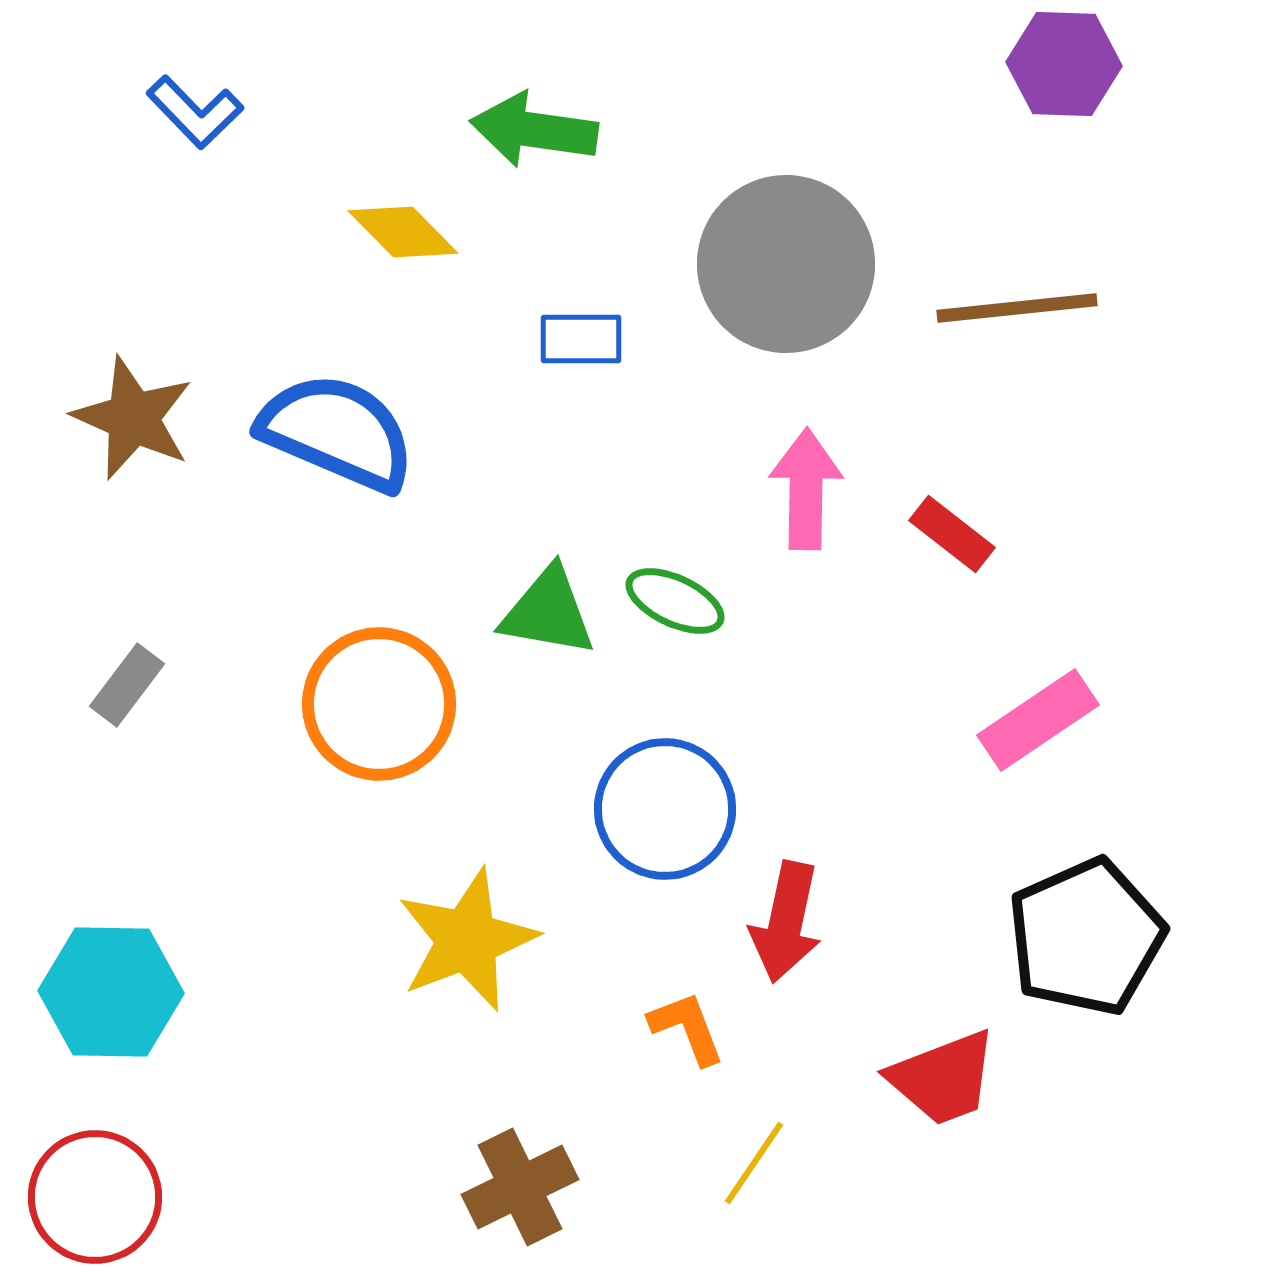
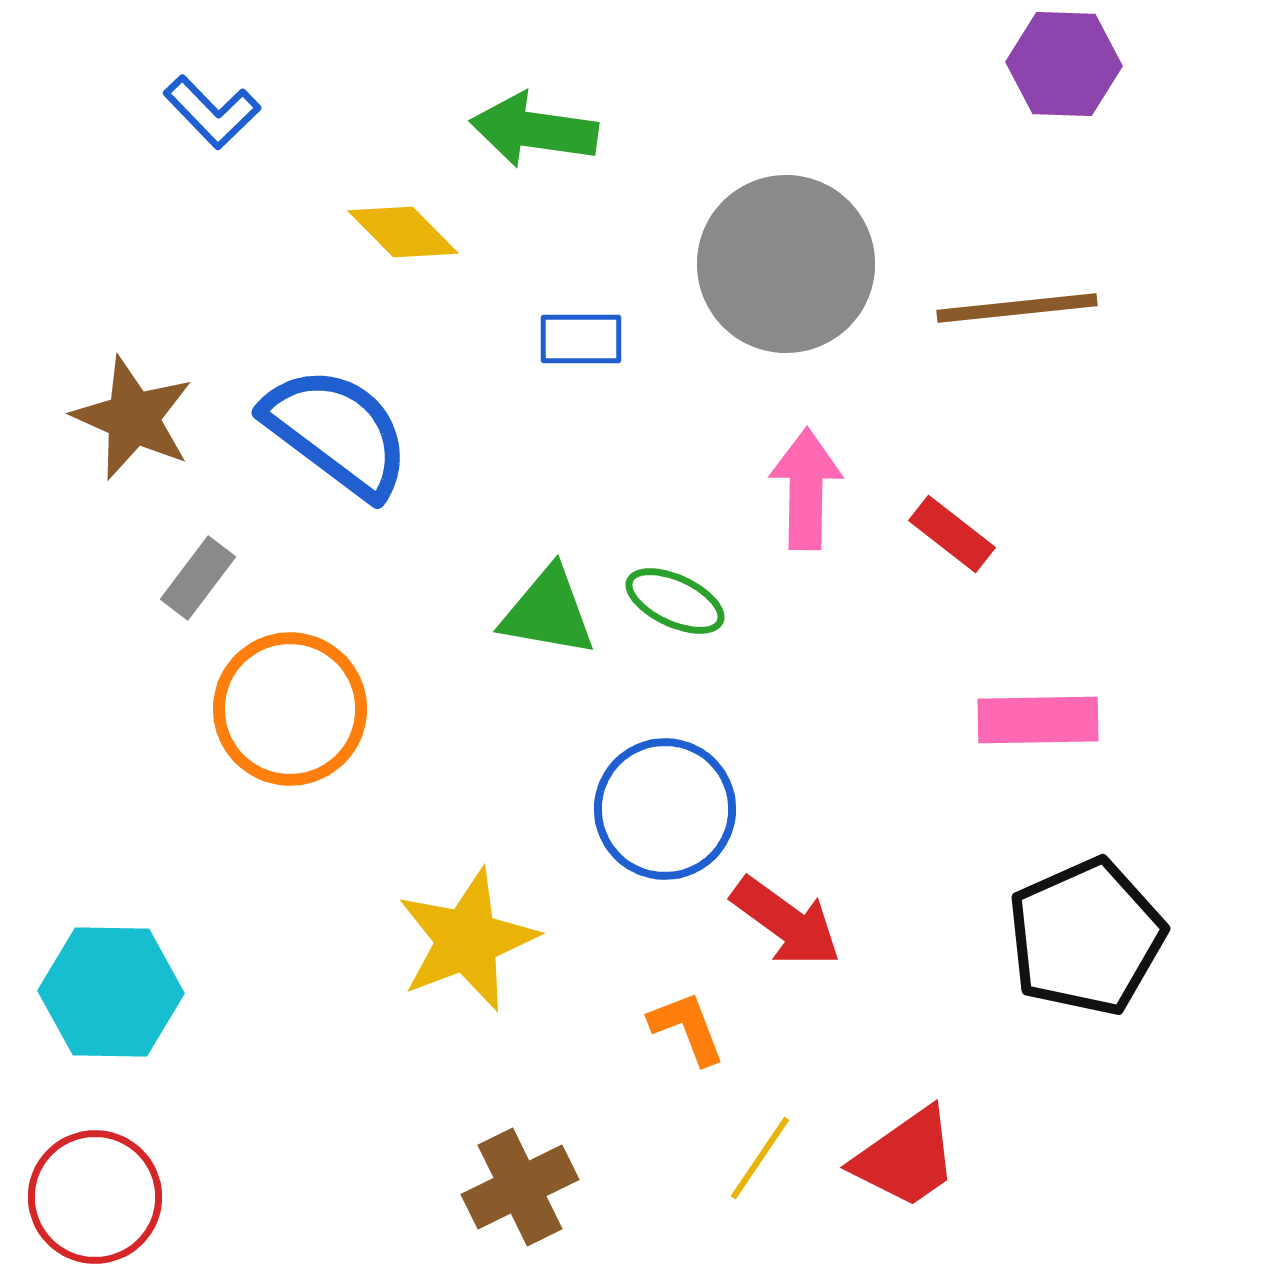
blue L-shape: moved 17 px right
blue semicircle: rotated 14 degrees clockwise
gray rectangle: moved 71 px right, 107 px up
orange circle: moved 89 px left, 5 px down
pink rectangle: rotated 33 degrees clockwise
red arrow: rotated 66 degrees counterclockwise
red trapezoid: moved 37 px left, 80 px down; rotated 14 degrees counterclockwise
yellow line: moved 6 px right, 5 px up
